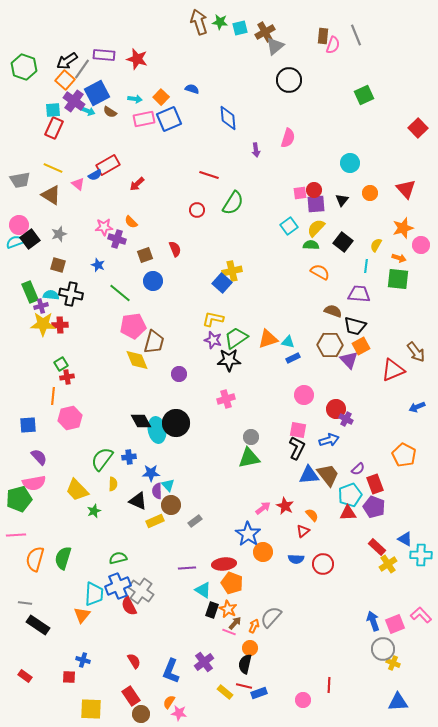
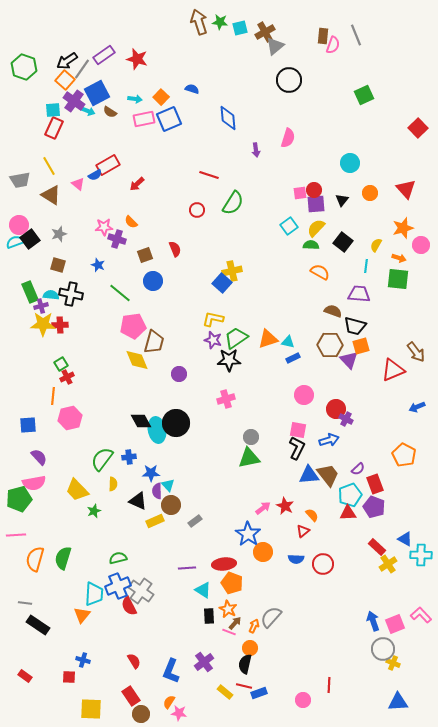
purple rectangle at (104, 55): rotated 40 degrees counterclockwise
yellow line at (53, 168): moved 4 px left, 2 px up; rotated 36 degrees clockwise
orange square at (361, 346): rotated 12 degrees clockwise
red cross at (67, 377): rotated 16 degrees counterclockwise
black rectangle at (212, 610): moved 3 px left, 6 px down; rotated 21 degrees counterclockwise
